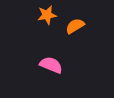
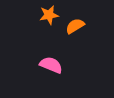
orange star: moved 2 px right
